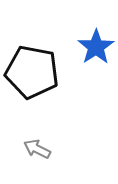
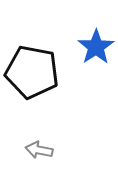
gray arrow: moved 2 px right, 1 px down; rotated 16 degrees counterclockwise
